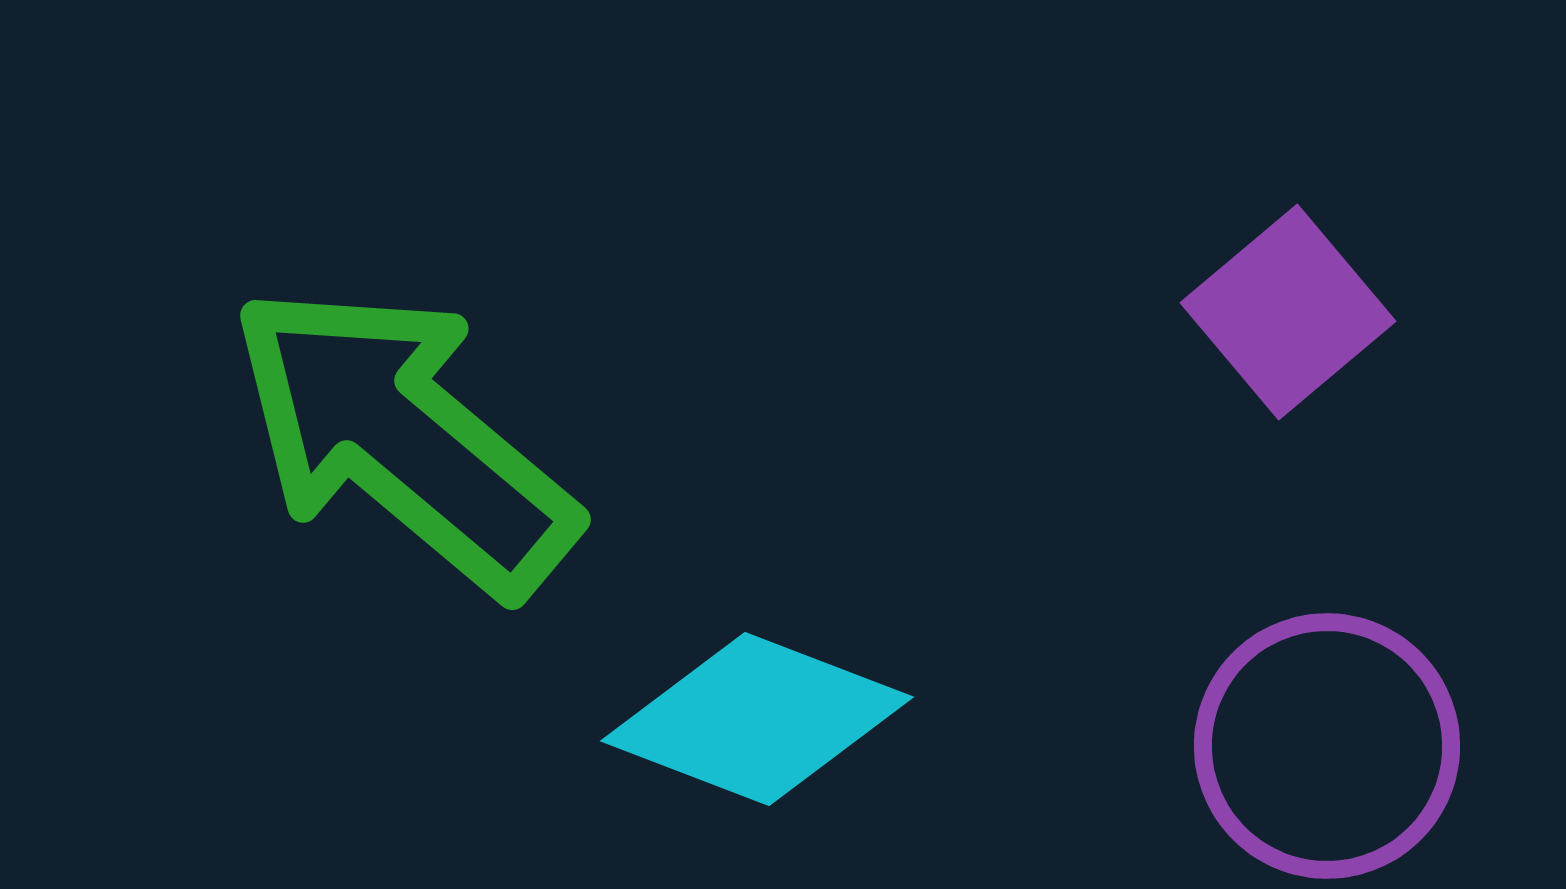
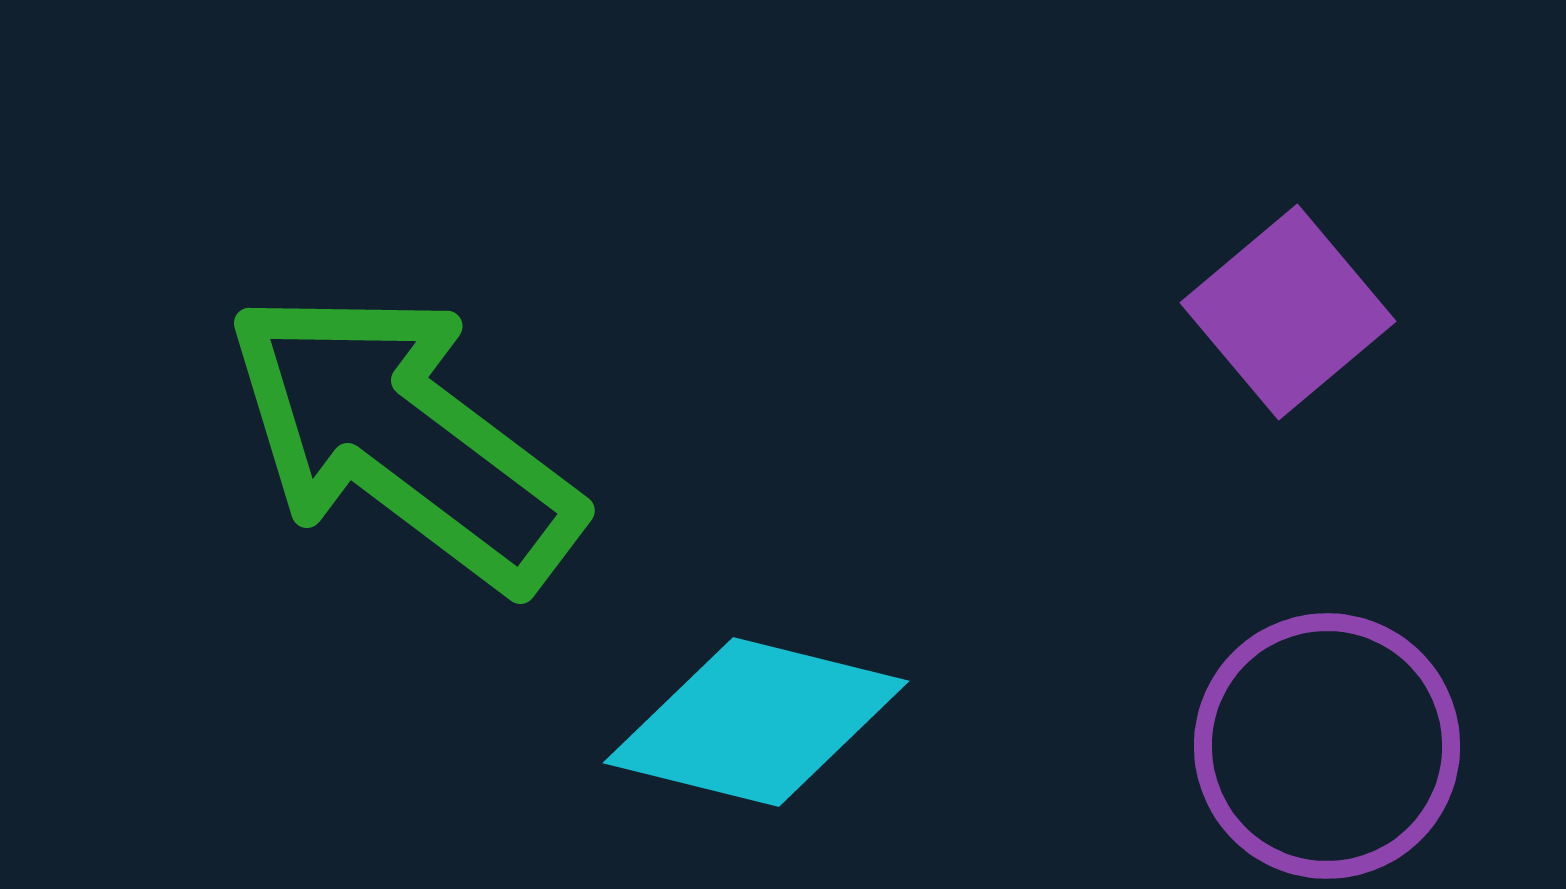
green arrow: rotated 3 degrees counterclockwise
cyan diamond: moved 1 px left, 3 px down; rotated 7 degrees counterclockwise
